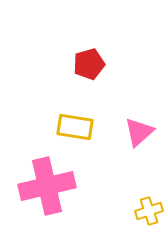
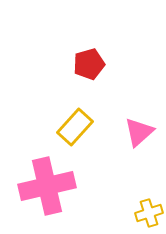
yellow rectangle: rotated 57 degrees counterclockwise
yellow cross: moved 2 px down
